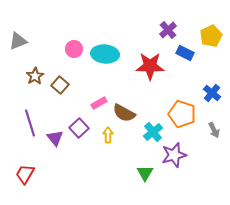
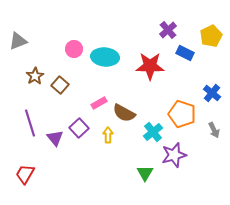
cyan ellipse: moved 3 px down
